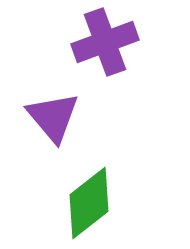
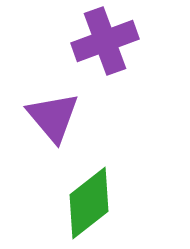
purple cross: moved 1 px up
